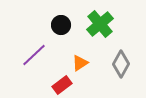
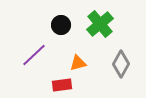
orange triangle: moved 2 px left; rotated 18 degrees clockwise
red rectangle: rotated 30 degrees clockwise
